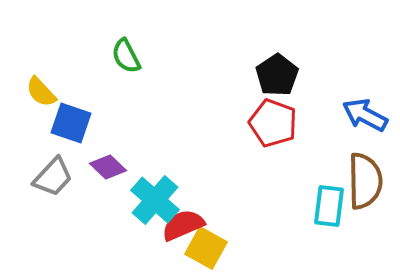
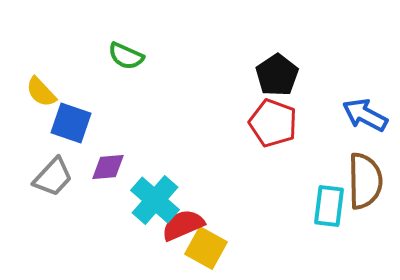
green semicircle: rotated 39 degrees counterclockwise
purple diamond: rotated 48 degrees counterclockwise
